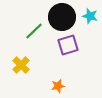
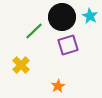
cyan star: rotated 14 degrees clockwise
orange star: rotated 16 degrees counterclockwise
